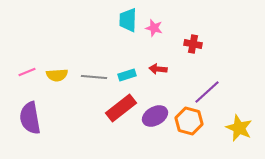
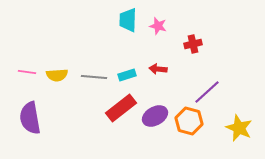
pink star: moved 4 px right, 2 px up
red cross: rotated 24 degrees counterclockwise
pink line: rotated 30 degrees clockwise
